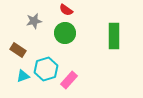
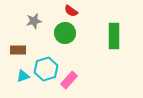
red semicircle: moved 5 px right, 1 px down
brown rectangle: rotated 35 degrees counterclockwise
